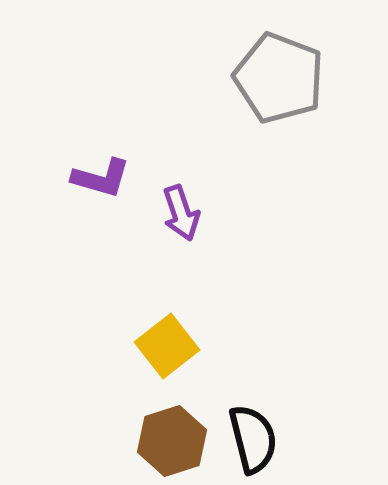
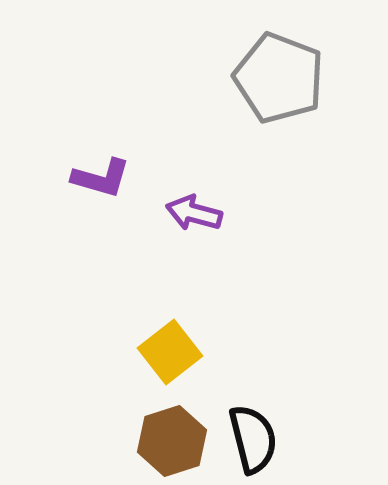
purple arrow: moved 13 px right; rotated 124 degrees clockwise
yellow square: moved 3 px right, 6 px down
